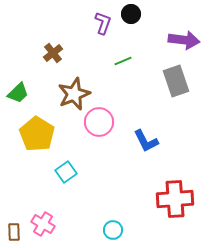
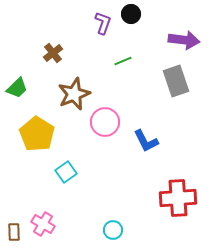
green trapezoid: moved 1 px left, 5 px up
pink circle: moved 6 px right
red cross: moved 3 px right, 1 px up
